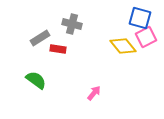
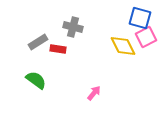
gray cross: moved 1 px right, 3 px down
gray rectangle: moved 2 px left, 4 px down
yellow diamond: rotated 12 degrees clockwise
